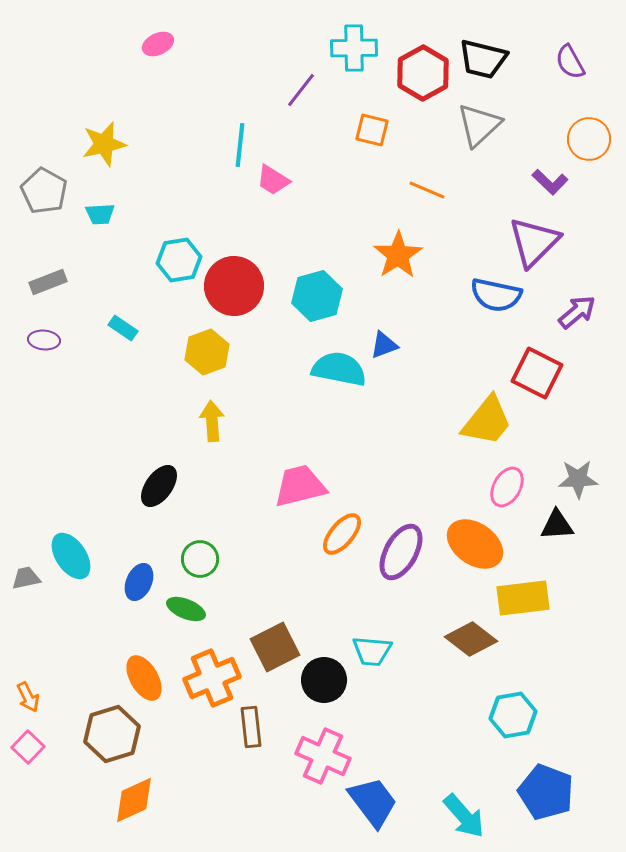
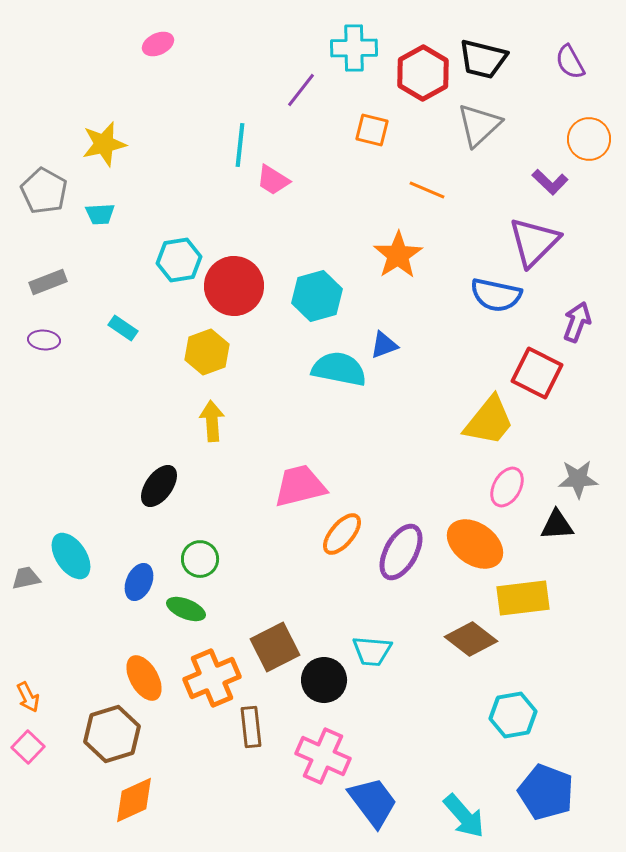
purple arrow at (577, 312): moved 10 px down; rotated 30 degrees counterclockwise
yellow trapezoid at (487, 421): moved 2 px right
